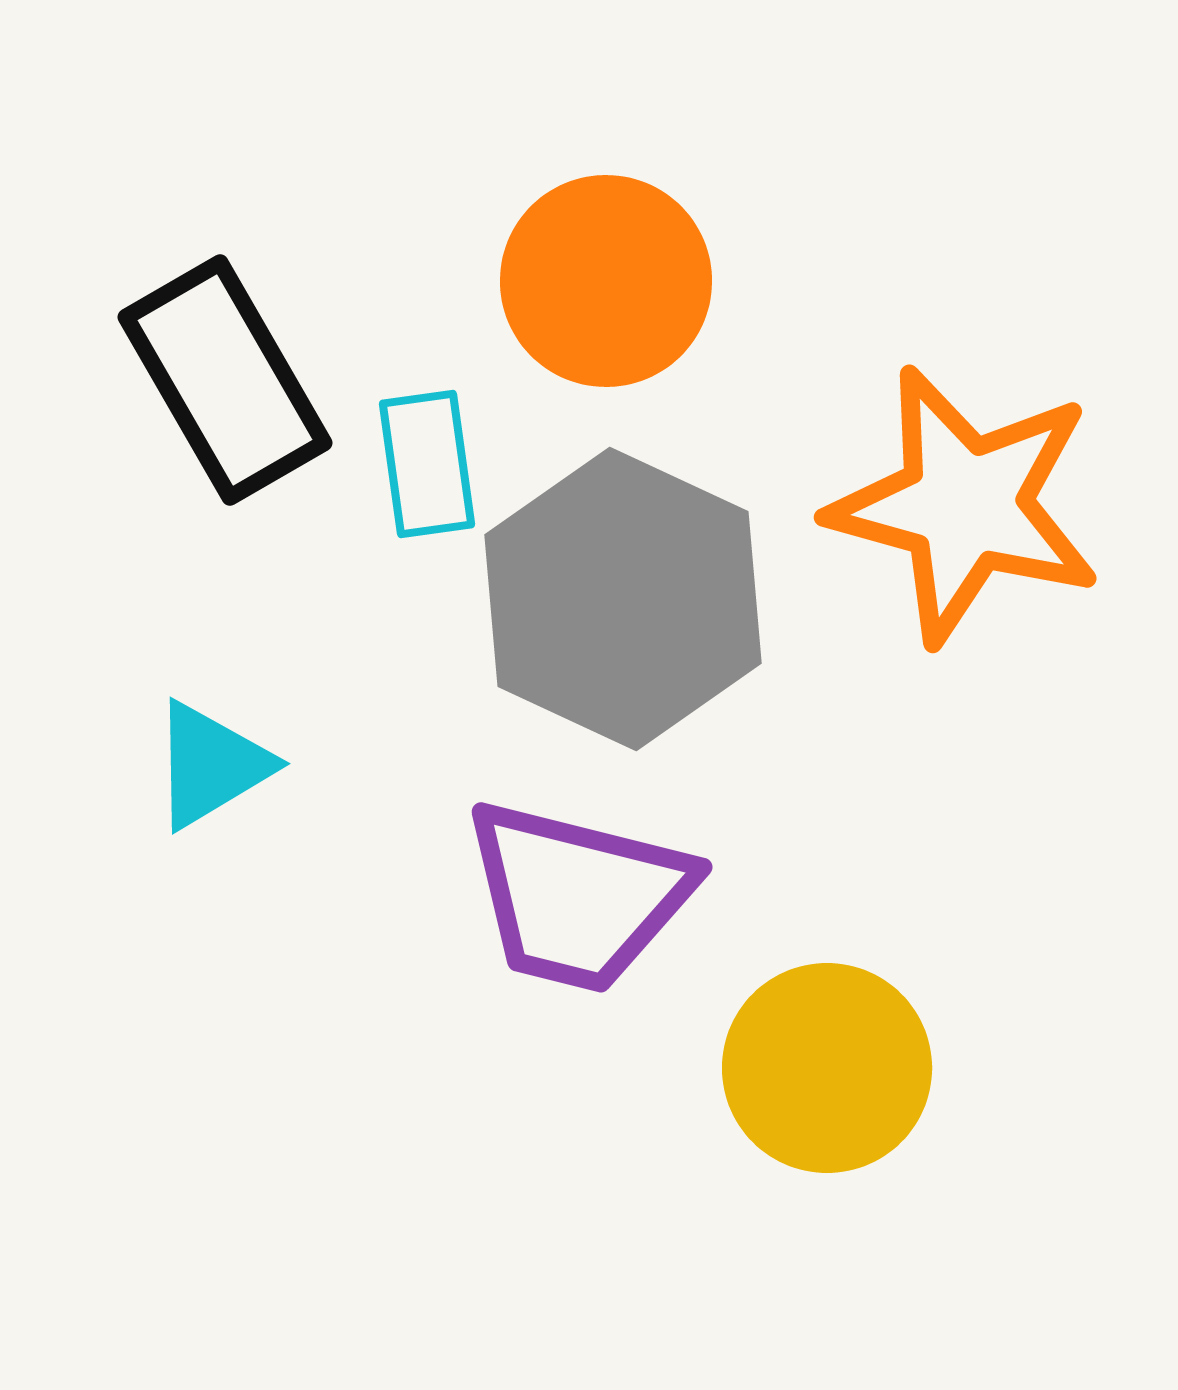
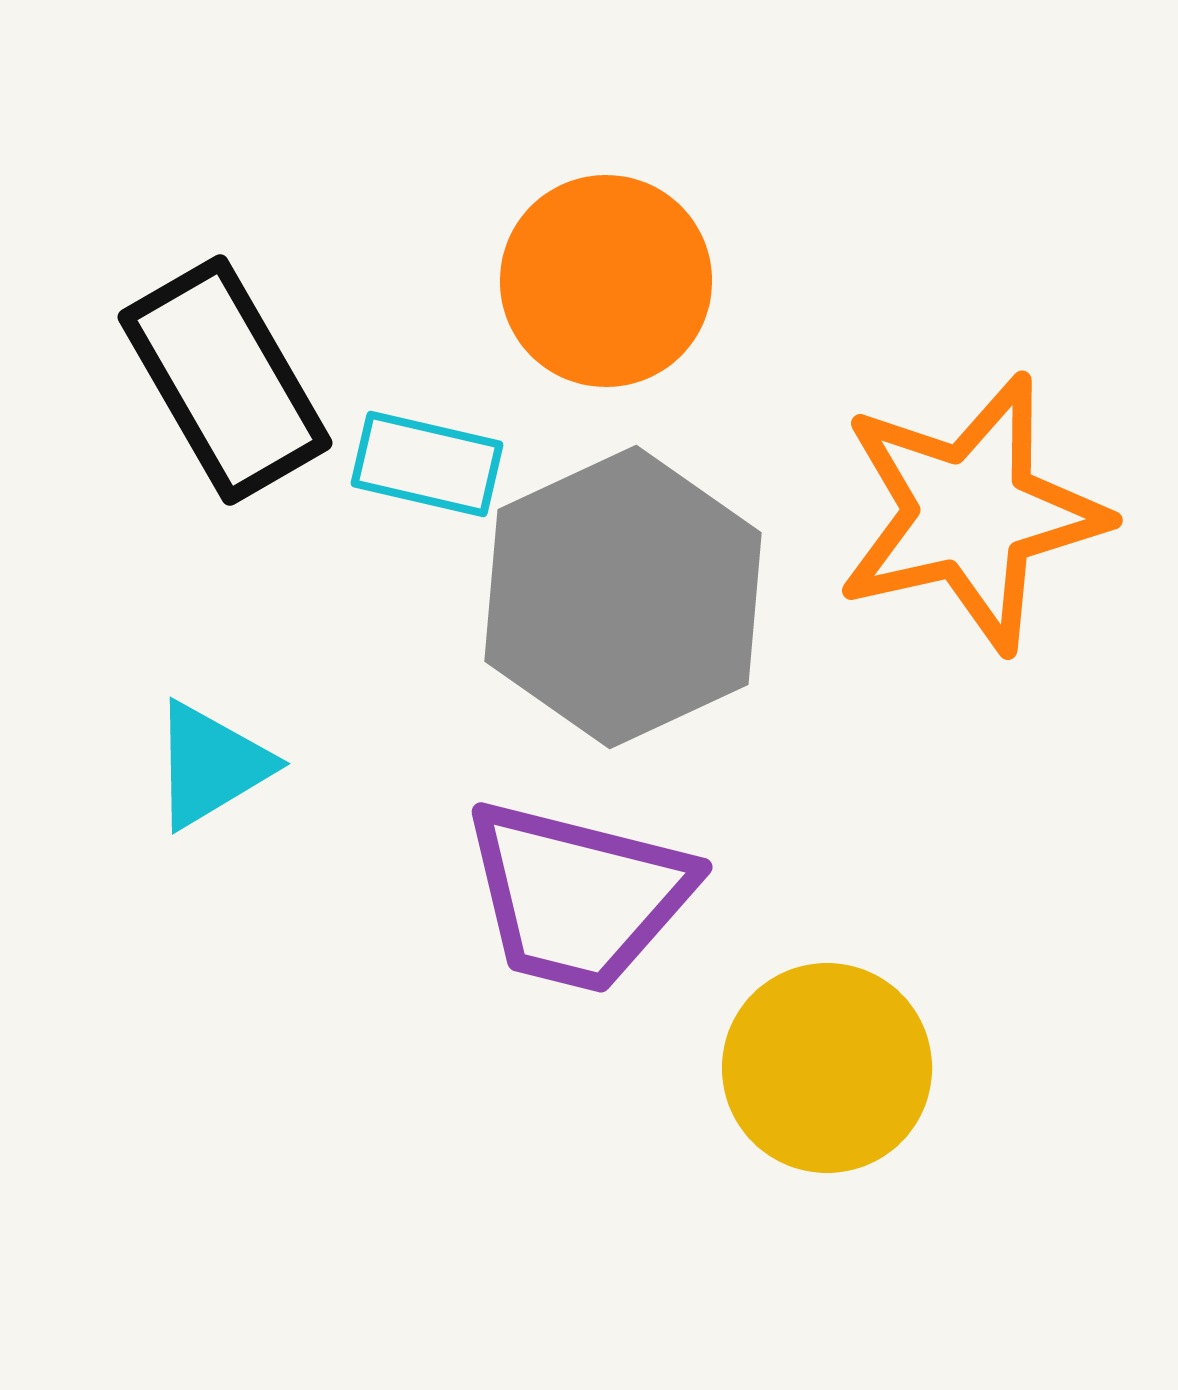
cyan rectangle: rotated 69 degrees counterclockwise
orange star: moved 6 px right, 8 px down; rotated 28 degrees counterclockwise
gray hexagon: moved 2 px up; rotated 10 degrees clockwise
